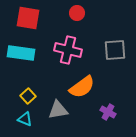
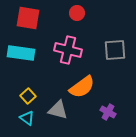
gray triangle: rotated 25 degrees clockwise
cyan triangle: moved 2 px right, 1 px up; rotated 14 degrees clockwise
